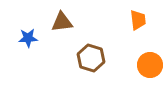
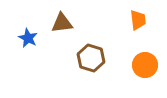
brown triangle: moved 1 px down
blue star: rotated 30 degrees clockwise
orange circle: moved 5 px left
